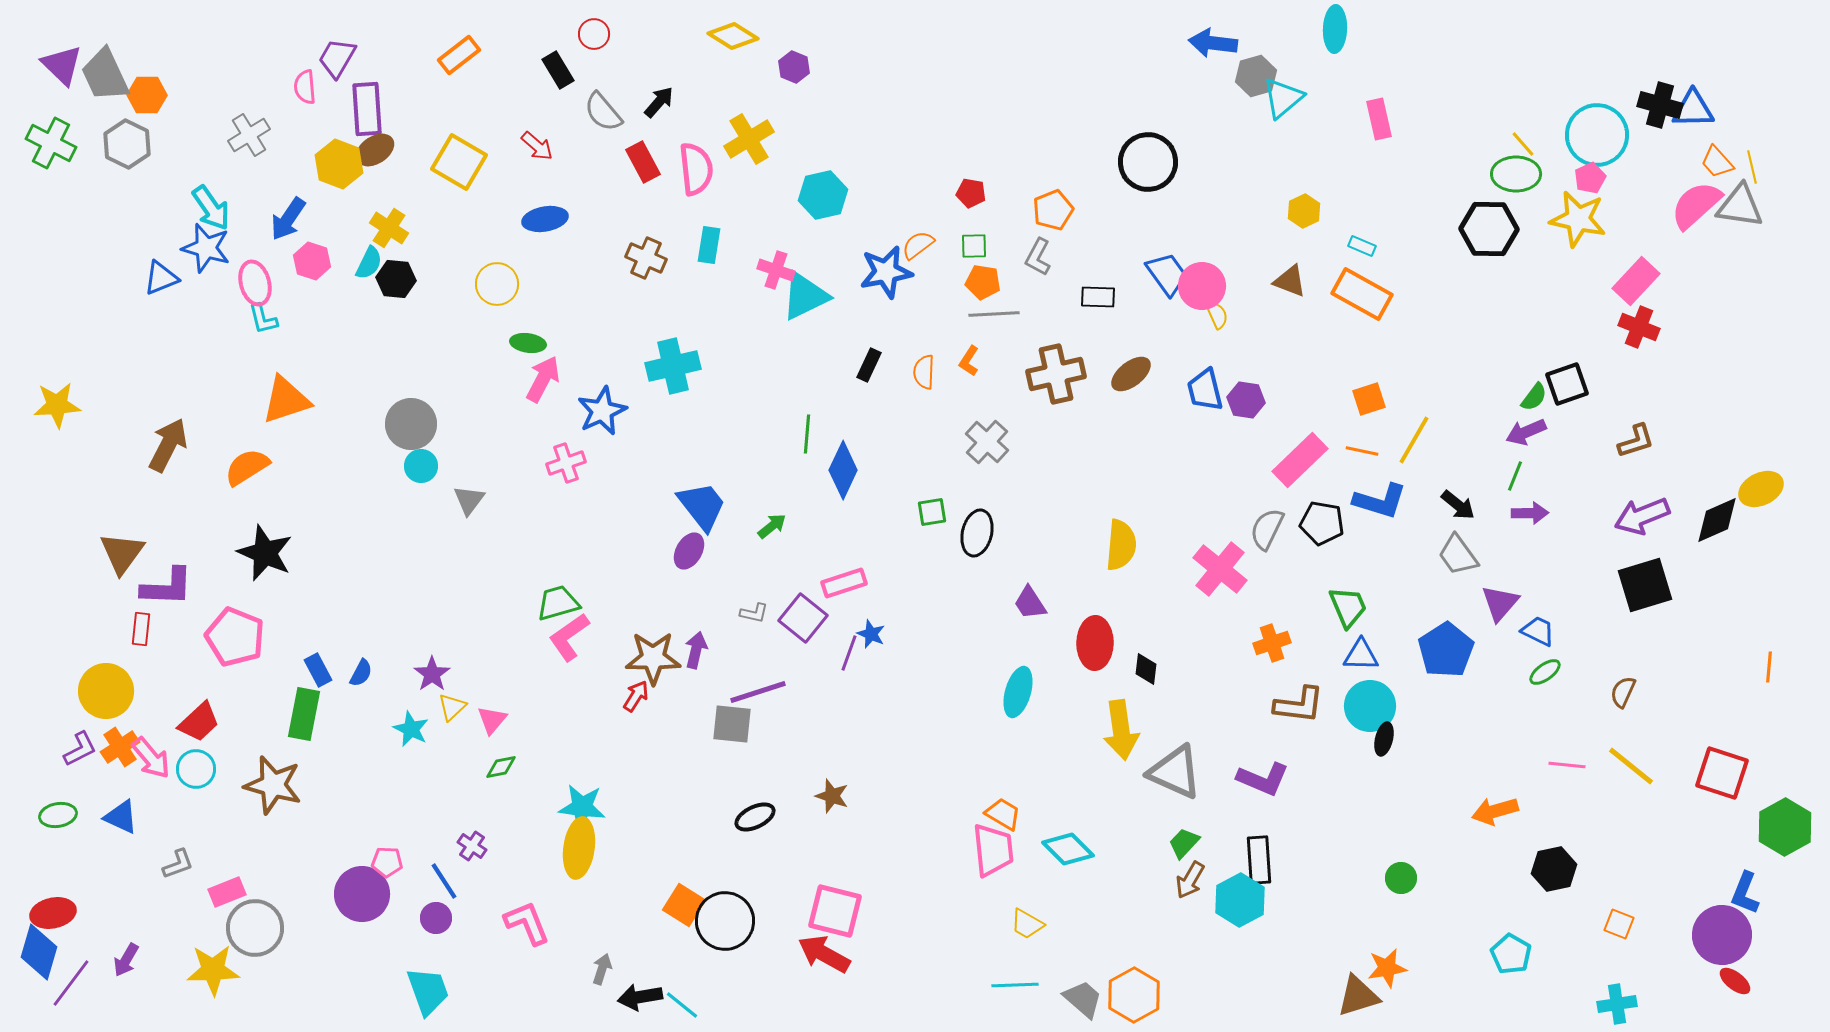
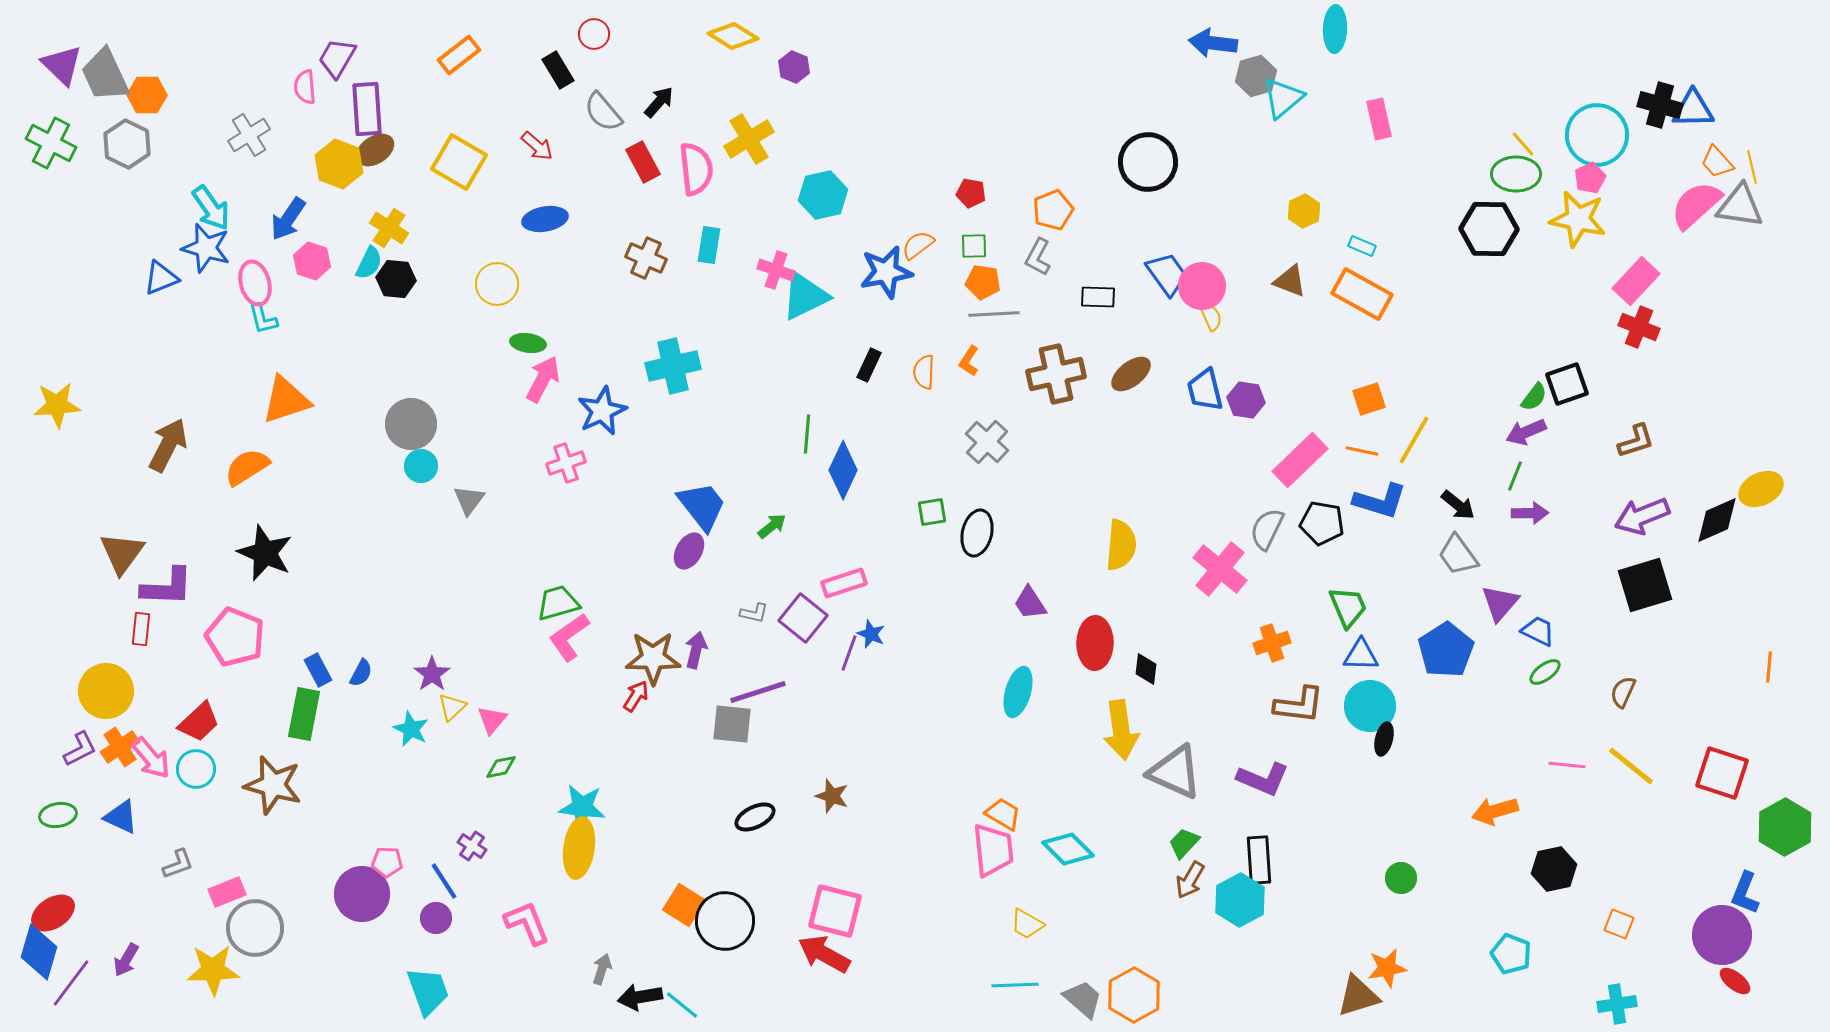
yellow semicircle at (1217, 315): moved 6 px left, 2 px down
red ellipse at (53, 913): rotated 21 degrees counterclockwise
cyan pentagon at (1511, 954): rotated 9 degrees counterclockwise
